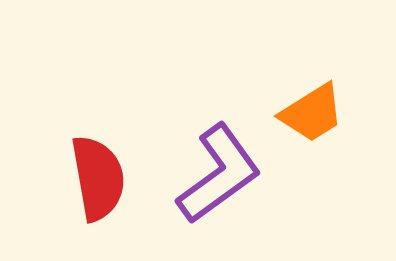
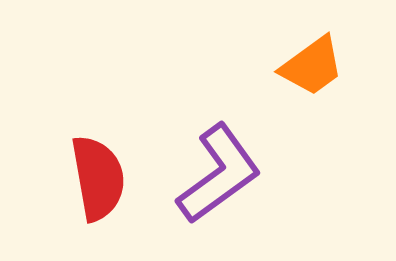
orange trapezoid: moved 47 px up; rotated 4 degrees counterclockwise
